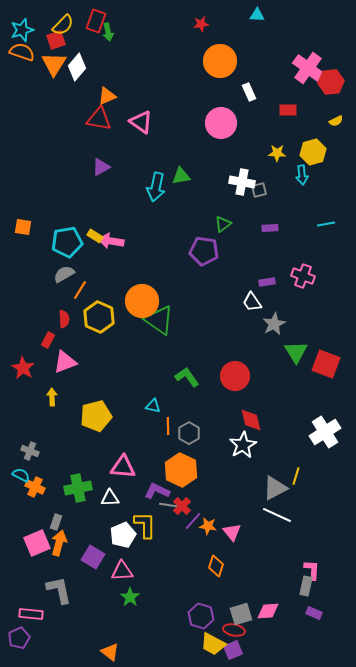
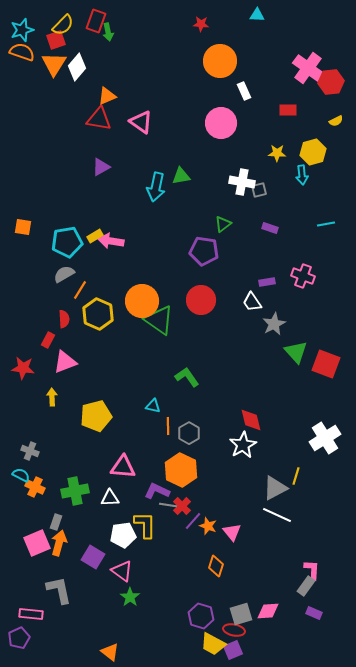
red star at (201, 24): rotated 14 degrees clockwise
white rectangle at (249, 92): moved 5 px left, 1 px up
purple rectangle at (270, 228): rotated 21 degrees clockwise
yellow rectangle at (95, 236): rotated 63 degrees counterclockwise
yellow hexagon at (99, 317): moved 1 px left, 3 px up
green triangle at (296, 352): rotated 10 degrees counterclockwise
red star at (23, 368): rotated 25 degrees counterclockwise
red circle at (235, 376): moved 34 px left, 76 px up
white cross at (325, 432): moved 6 px down
green cross at (78, 488): moved 3 px left, 3 px down
orange star at (208, 526): rotated 12 degrees clockwise
white pentagon at (123, 535): rotated 15 degrees clockwise
pink triangle at (122, 571): rotated 40 degrees clockwise
gray rectangle at (306, 586): rotated 24 degrees clockwise
